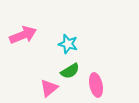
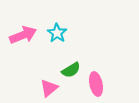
cyan star: moved 11 px left, 11 px up; rotated 18 degrees clockwise
green semicircle: moved 1 px right, 1 px up
pink ellipse: moved 1 px up
